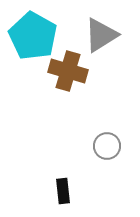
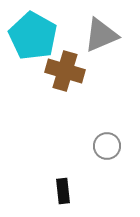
gray triangle: rotated 9 degrees clockwise
brown cross: moved 3 px left
